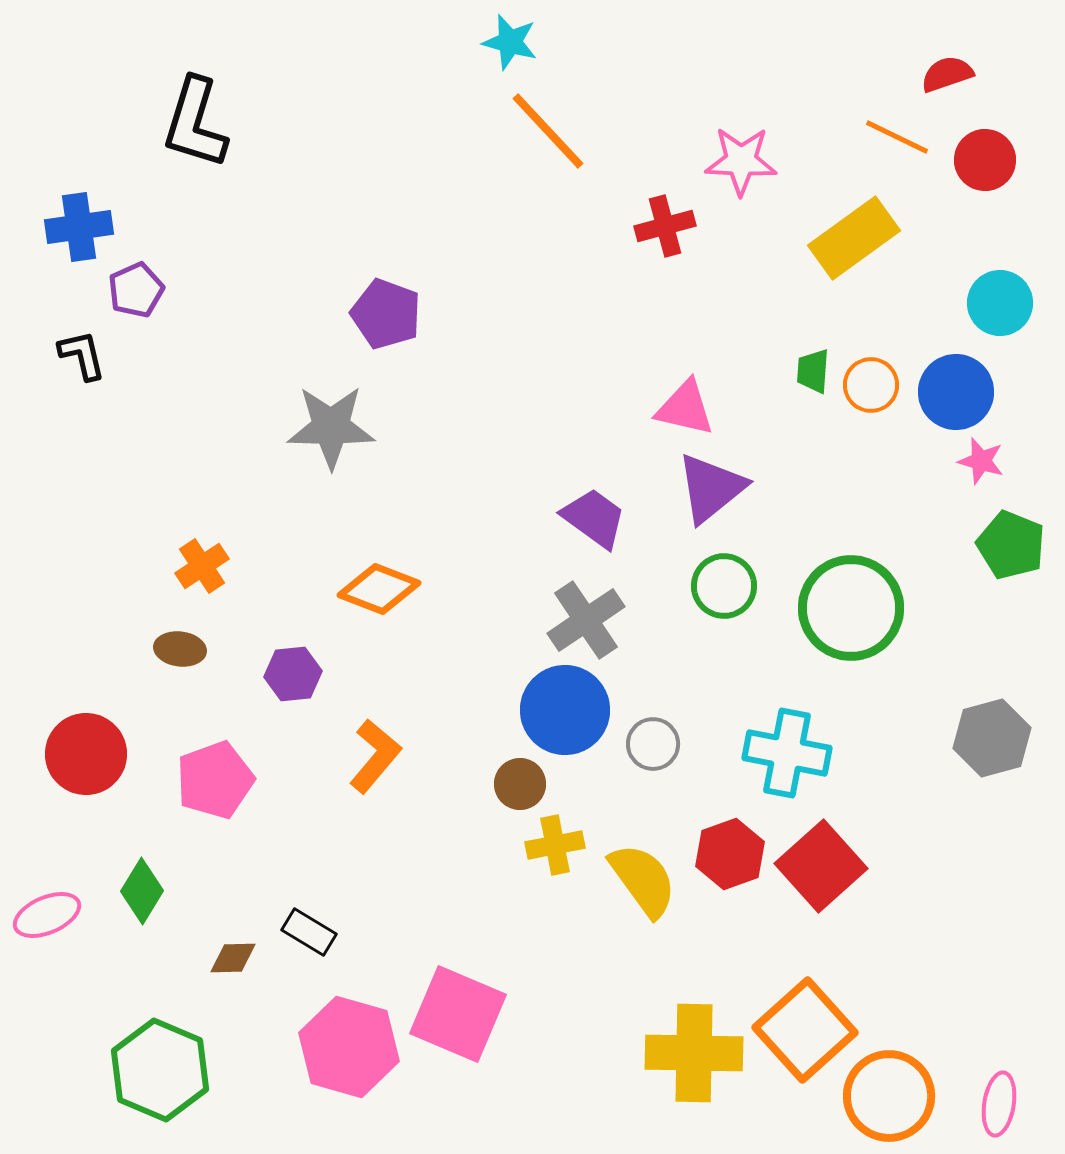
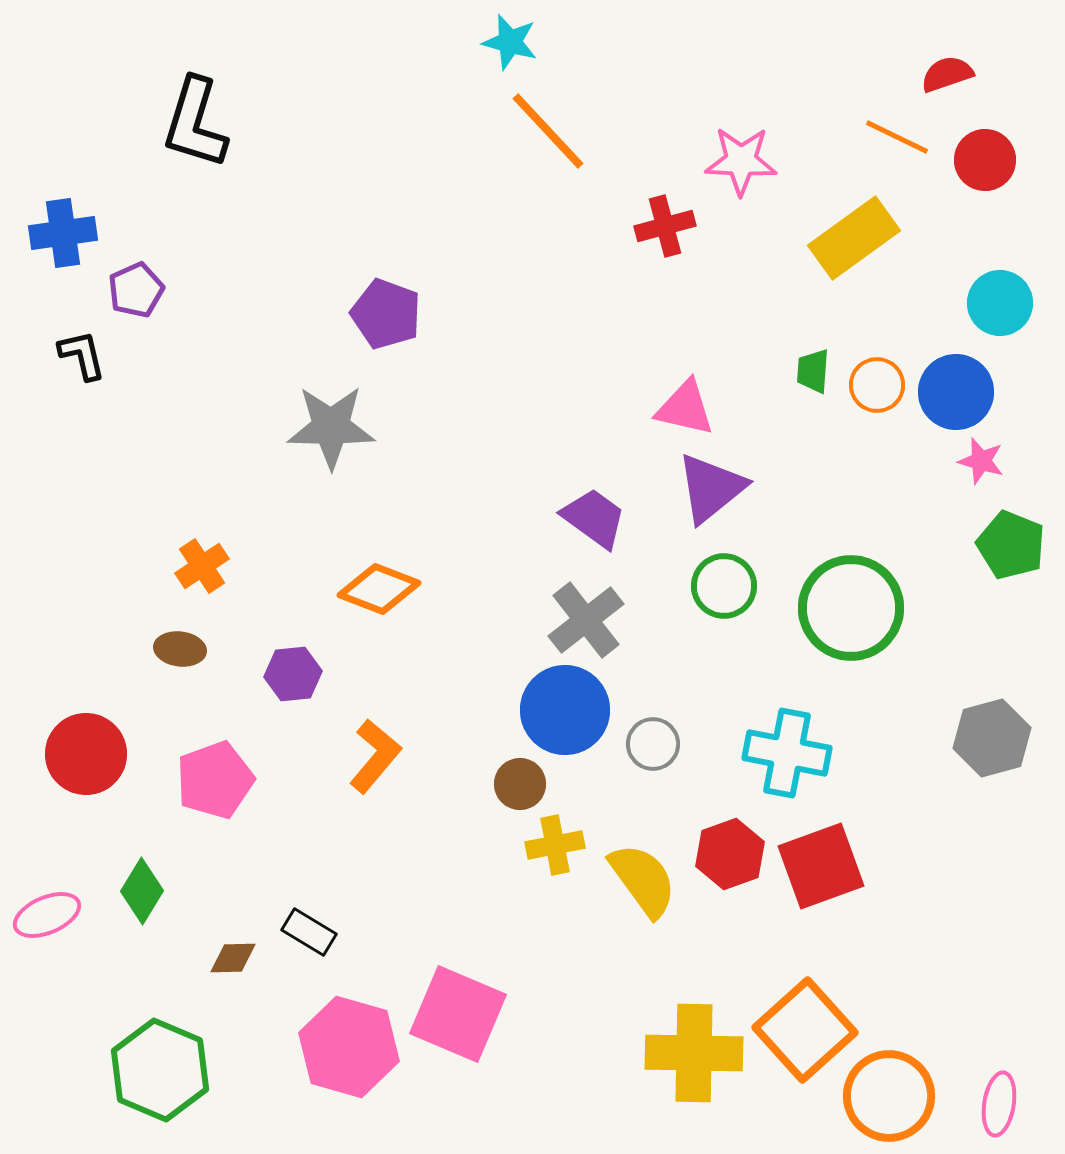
blue cross at (79, 227): moved 16 px left, 6 px down
orange circle at (871, 385): moved 6 px right
gray cross at (586, 620): rotated 4 degrees counterclockwise
red square at (821, 866): rotated 22 degrees clockwise
